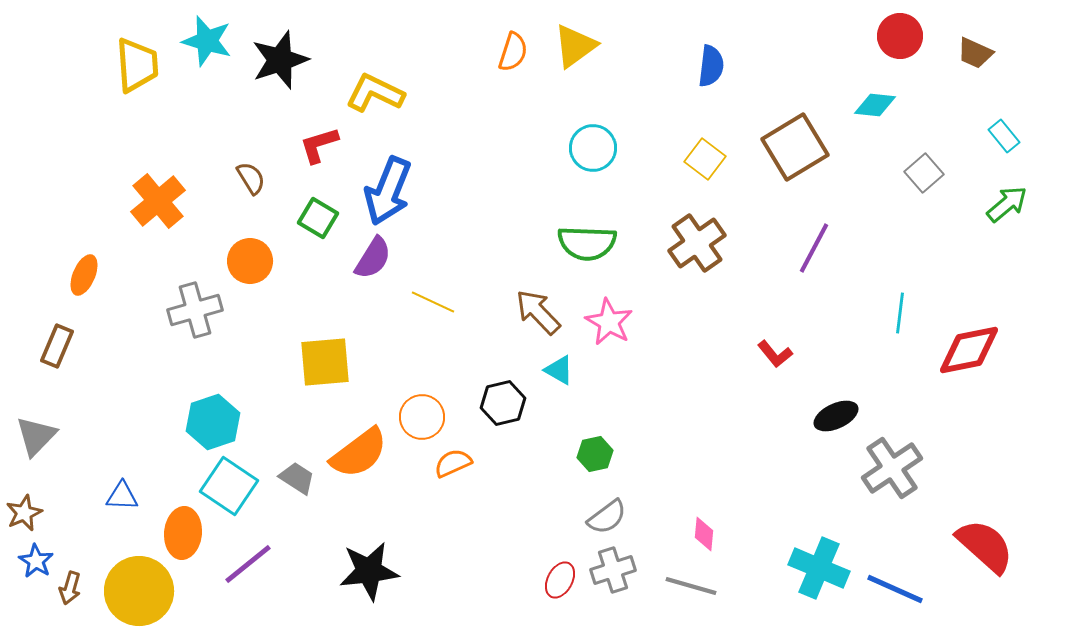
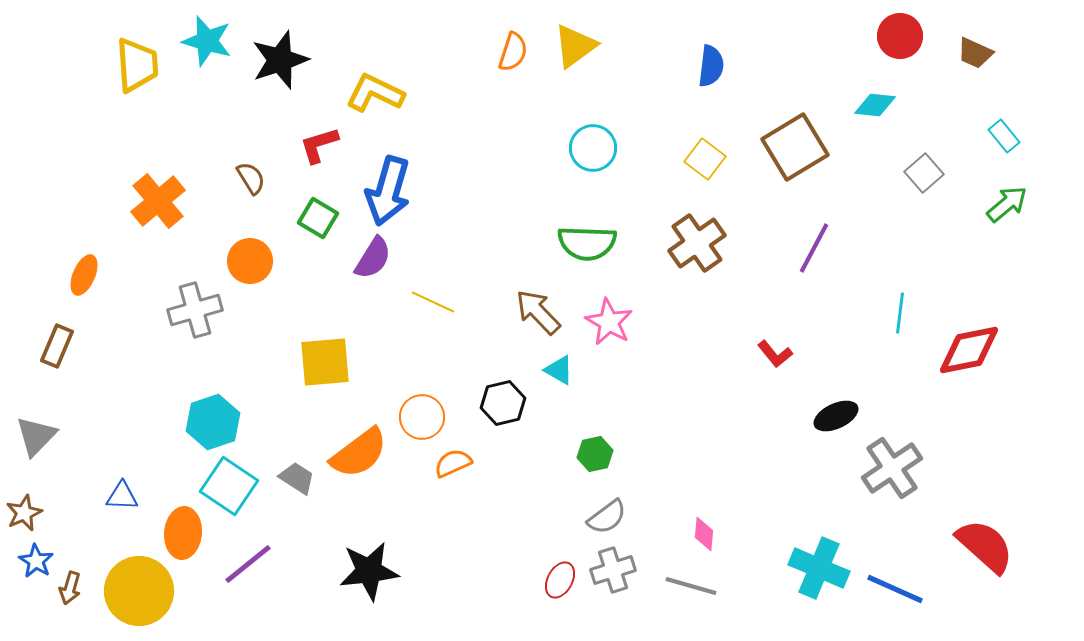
blue arrow at (388, 191): rotated 6 degrees counterclockwise
